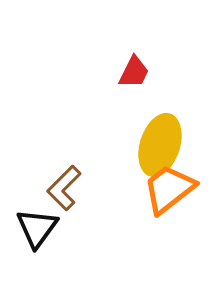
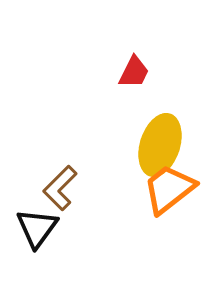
brown L-shape: moved 4 px left
